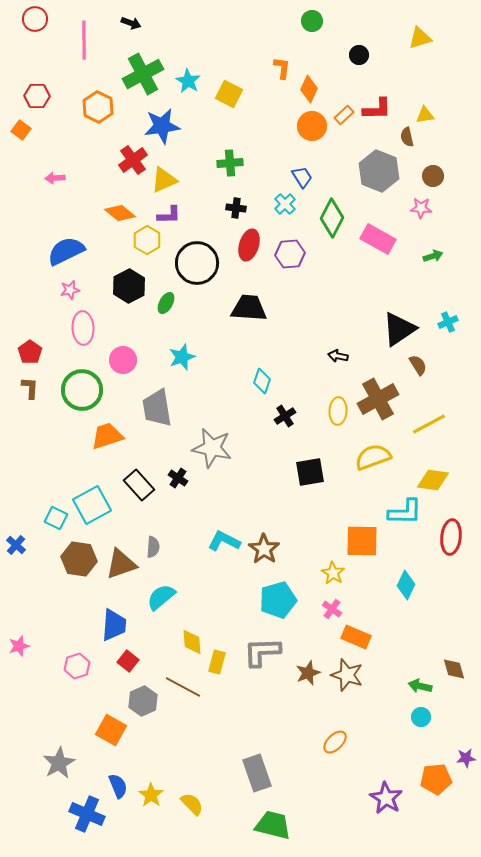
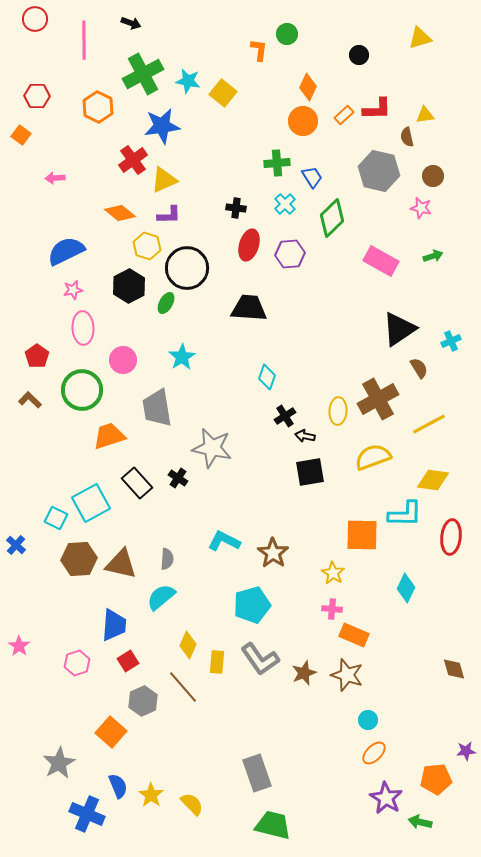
green circle at (312, 21): moved 25 px left, 13 px down
orange L-shape at (282, 68): moved 23 px left, 18 px up
cyan star at (188, 81): rotated 20 degrees counterclockwise
orange diamond at (309, 89): moved 1 px left, 2 px up
yellow square at (229, 94): moved 6 px left, 1 px up; rotated 12 degrees clockwise
orange circle at (312, 126): moved 9 px left, 5 px up
orange square at (21, 130): moved 5 px down
green cross at (230, 163): moved 47 px right
gray hexagon at (379, 171): rotated 9 degrees counterclockwise
blue trapezoid at (302, 177): moved 10 px right
pink star at (421, 208): rotated 10 degrees clockwise
green diamond at (332, 218): rotated 18 degrees clockwise
pink rectangle at (378, 239): moved 3 px right, 22 px down
yellow hexagon at (147, 240): moved 6 px down; rotated 12 degrees counterclockwise
black circle at (197, 263): moved 10 px left, 5 px down
pink star at (70, 290): moved 3 px right
cyan cross at (448, 322): moved 3 px right, 19 px down
red pentagon at (30, 352): moved 7 px right, 4 px down
black arrow at (338, 356): moved 33 px left, 80 px down
cyan star at (182, 357): rotated 12 degrees counterclockwise
brown semicircle at (418, 365): moved 1 px right, 3 px down
cyan diamond at (262, 381): moved 5 px right, 4 px up
brown L-shape at (30, 388): moved 12 px down; rotated 50 degrees counterclockwise
orange trapezoid at (107, 436): moved 2 px right
black rectangle at (139, 485): moved 2 px left, 2 px up
cyan square at (92, 505): moved 1 px left, 2 px up
cyan L-shape at (405, 512): moved 2 px down
orange square at (362, 541): moved 6 px up
gray semicircle at (153, 547): moved 14 px right, 12 px down
brown star at (264, 549): moved 9 px right, 4 px down
brown hexagon at (79, 559): rotated 12 degrees counterclockwise
brown triangle at (121, 564): rotated 32 degrees clockwise
cyan diamond at (406, 585): moved 3 px down
cyan pentagon at (278, 600): moved 26 px left, 5 px down
pink cross at (332, 609): rotated 30 degrees counterclockwise
orange rectangle at (356, 637): moved 2 px left, 2 px up
yellow diamond at (192, 642): moved 4 px left, 3 px down; rotated 28 degrees clockwise
pink star at (19, 646): rotated 20 degrees counterclockwise
gray L-shape at (262, 652): moved 2 px left, 7 px down; rotated 123 degrees counterclockwise
red square at (128, 661): rotated 20 degrees clockwise
yellow rectangle at (217, 662): rotated 10 degrees counterclockwise
pink hexagon at (77, 666): moved 3 px up
brown star at (308, 673): moved 4 px left
green arrow at (420, 686): moved 136 px down
brown line at (183, 687): rotated 21 degrees clockwise
cyan circle at (421, 717): moved 53 px left, 3 px down
orange square at (111, 730): moved 2 px down; rotated 12 degrees clockwise
orange ellipse at (335, 742): moved 39 px right, 11 px down
purple star at (466, 758): moved 7 px up
